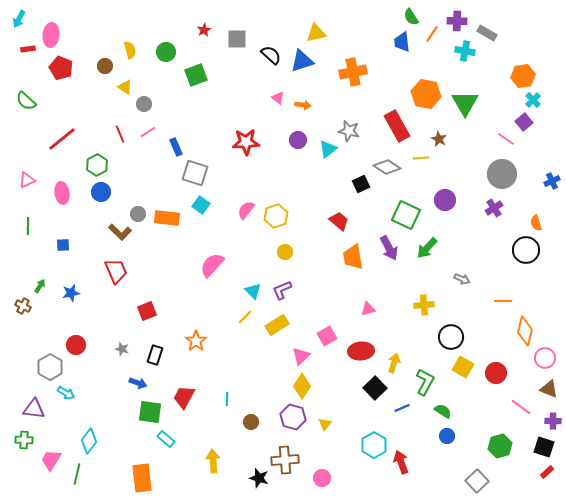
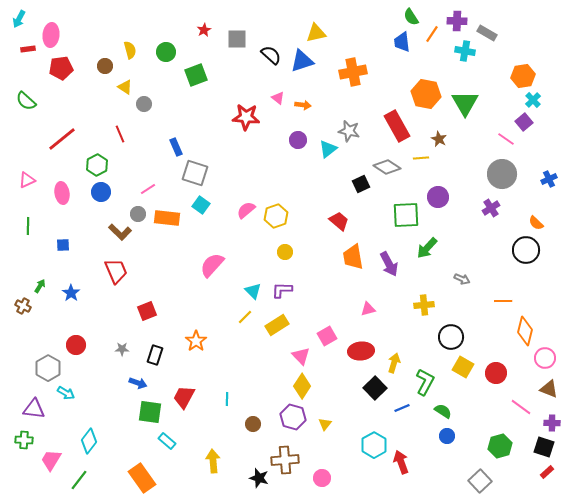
red pentagon at (61, 68): rotated 30 degrees counterclockwise
pink line at (148, 132): moved 57 px down
red star at (246, 142): moved 25 px up; rotated 8 degrees clockwise
blue cross at (552, 181): moved 3 px left, 2 px up
purple circle at (445, 200): moved 7 px left, 3 px up
purple cross at (494, 208): moved 3 px left
pink semicircle at (246, 210): rotated 12 degrees clockwise
green square at (406, 215): rotated 28 degrees counterclockwise
orange semicircle at (536, 223): rotated 28 degrees counterclockwise
purple arrow at (389, 248): moved 16 px down
purple L-shape at (282, 290): rotated 25 degrees clockwise
blue star at (71, 293): rotated 24 degrees counterclockwise
gray star at (122, 349): rotated 16 degrees counterclockwise
pink triangle at (301, 356): rotated 30 degrees counterclockwise
gray hexagon at (50, 367): moved 2 px left, 1 px down
purple cross at (553, 421): moved 1 px left, 2 px down
brown circle at (251, 422): moved 2 px right, 2 px down
cyan rectangle at (166, 439): moved 1 px right, 2 px down
green line at (77, 474): moved 2 px right, 6 px down; rotated 25 degrees clockwise
orange rectangle at (142, 478): rotated 28 degrees counterclockwise
gray square at (477, 481): moved 3 px right
